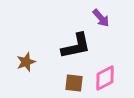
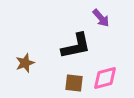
brown star: moved 1 px left, 1 px down
pink diamond: rotated 12 degrees clockwise
